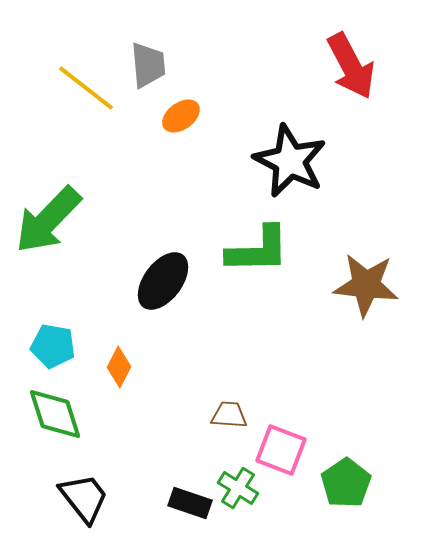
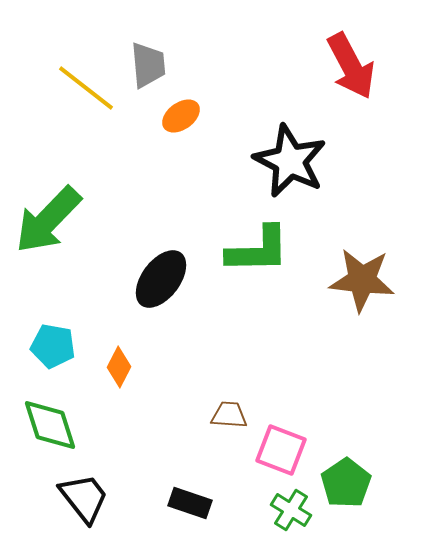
black ellipse: moved 2 px left, 2 px up
brown star: moved 4 px left, 5 px up
green diamond: moved 5 px left, 11 px down
green cross: moved 53 px right, 22 px down
